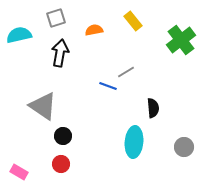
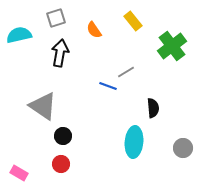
orange semicircle: rotated 114 degrees counterclockwise
green cross: moved 9 px left, 6 px down
gray circle: moved 1 px left, 1 px down
pink rectangle: moved 1 px down
